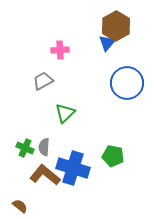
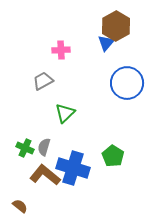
blue triangle: moved 1 px left
pink cross: moved 1 px right
gray semicircle: rotated 12 degrees clockwise
green pentagon: rotated 20 degrees clockwise
